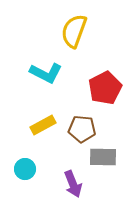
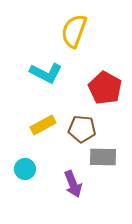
red pentagon: rotated 16 degrees counterclockwise
